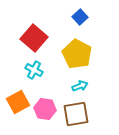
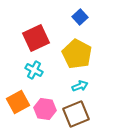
red square: moved 2 px right; rotated 24 degrees clockwise
brown square: rotated 12 degrees counterclockwise
